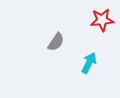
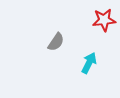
red star: moved 2 px right
